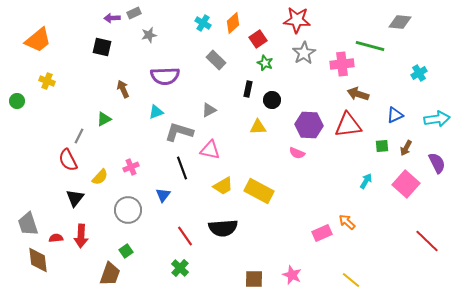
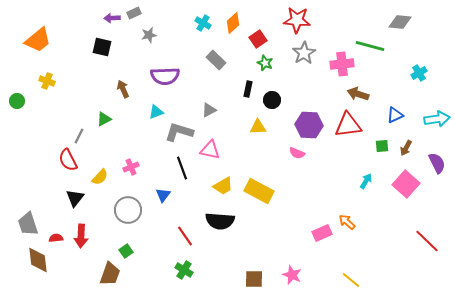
black semicircle at (223, 228): moved 3 px left, 7 px up; rotated 8 degrees clockwise
green cross at (180, 268): moved 4 px right, 2 px down; rotated 12 degrees counterclockwise
